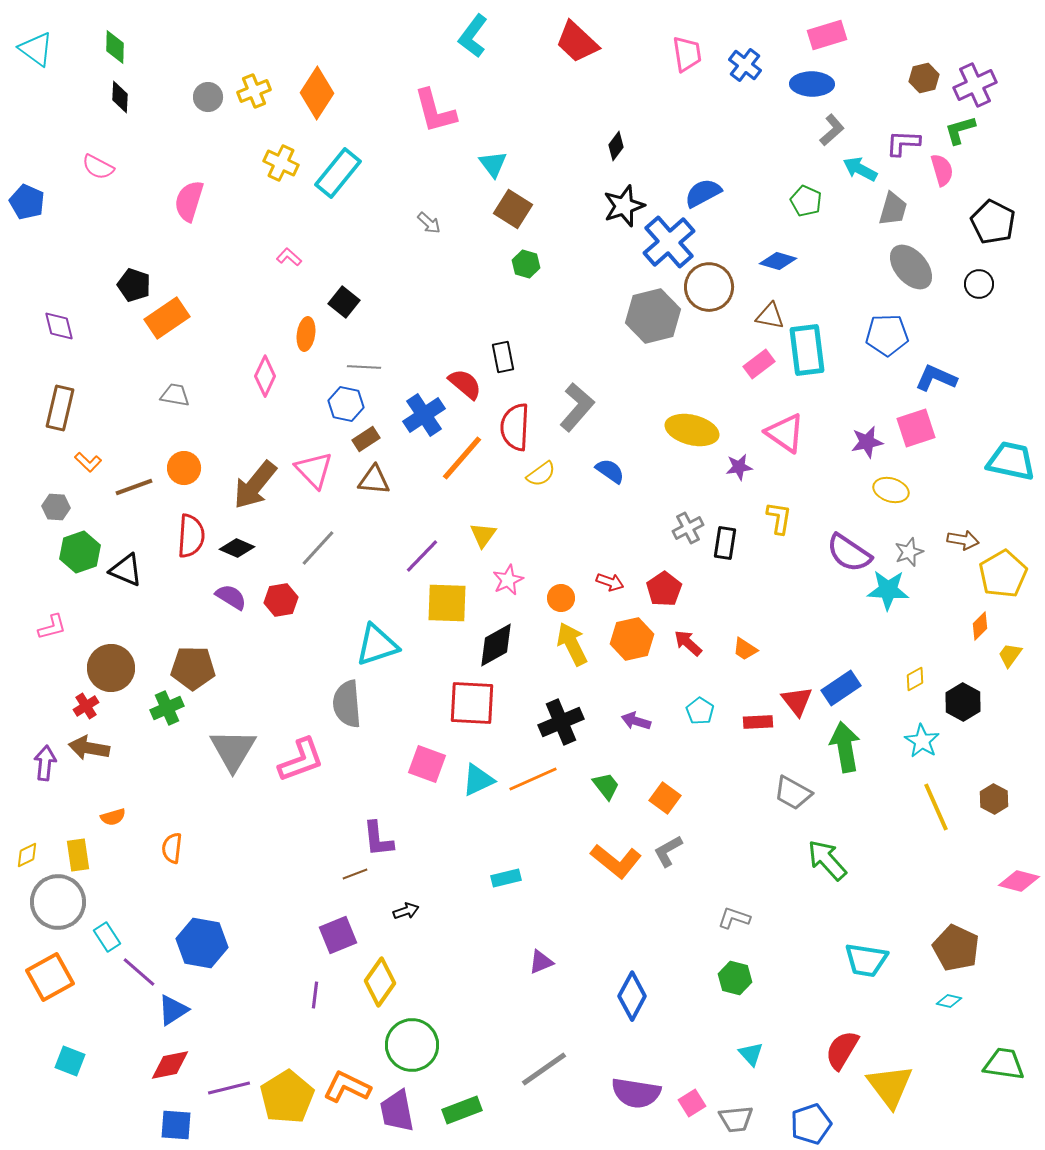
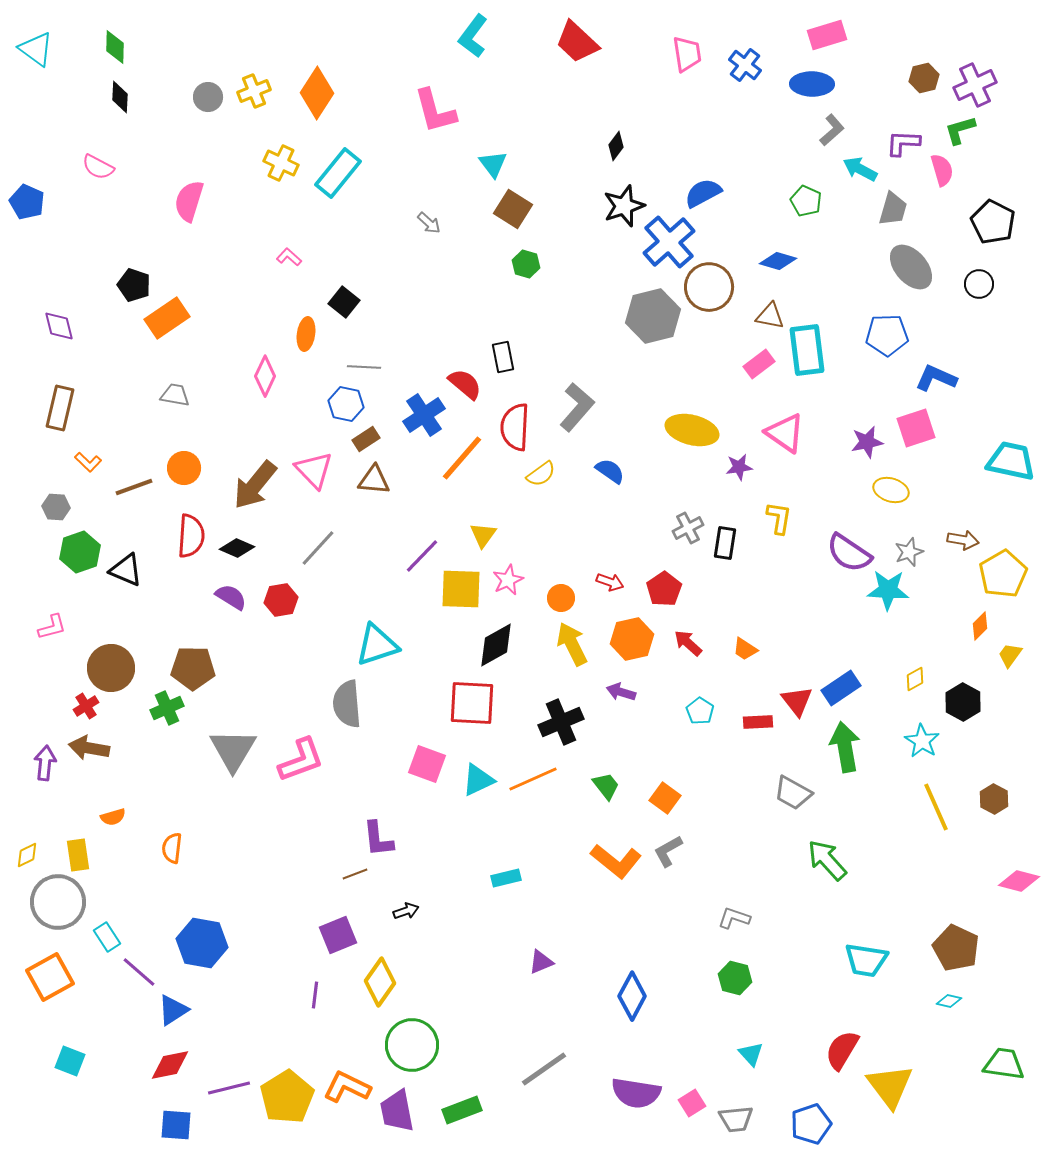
yellow square at (447, 603): moved 14 px right, 14 px up
purple arrow at (636, 721): moved 15 px left, 29 px up
